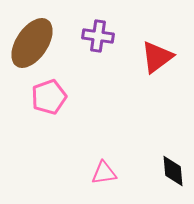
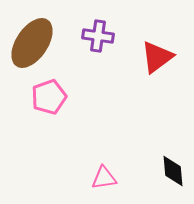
pink triangle: moved 5 px down
